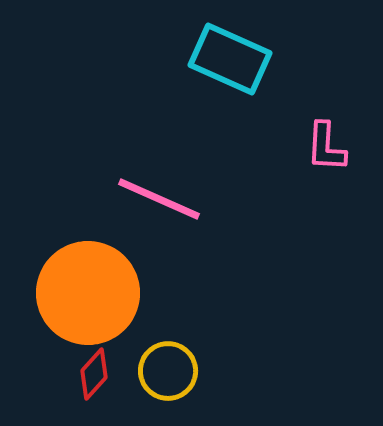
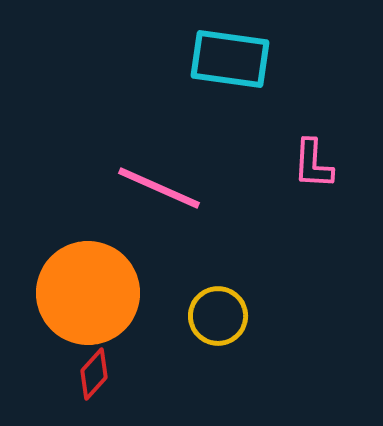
cyan rectangle: rotated 16 degrees counterclockwise
pink L-shape: moved 13 px left, 17 px down
pink line: moved 11 px up
yellow circle: moved 50 px right, 55 px up
